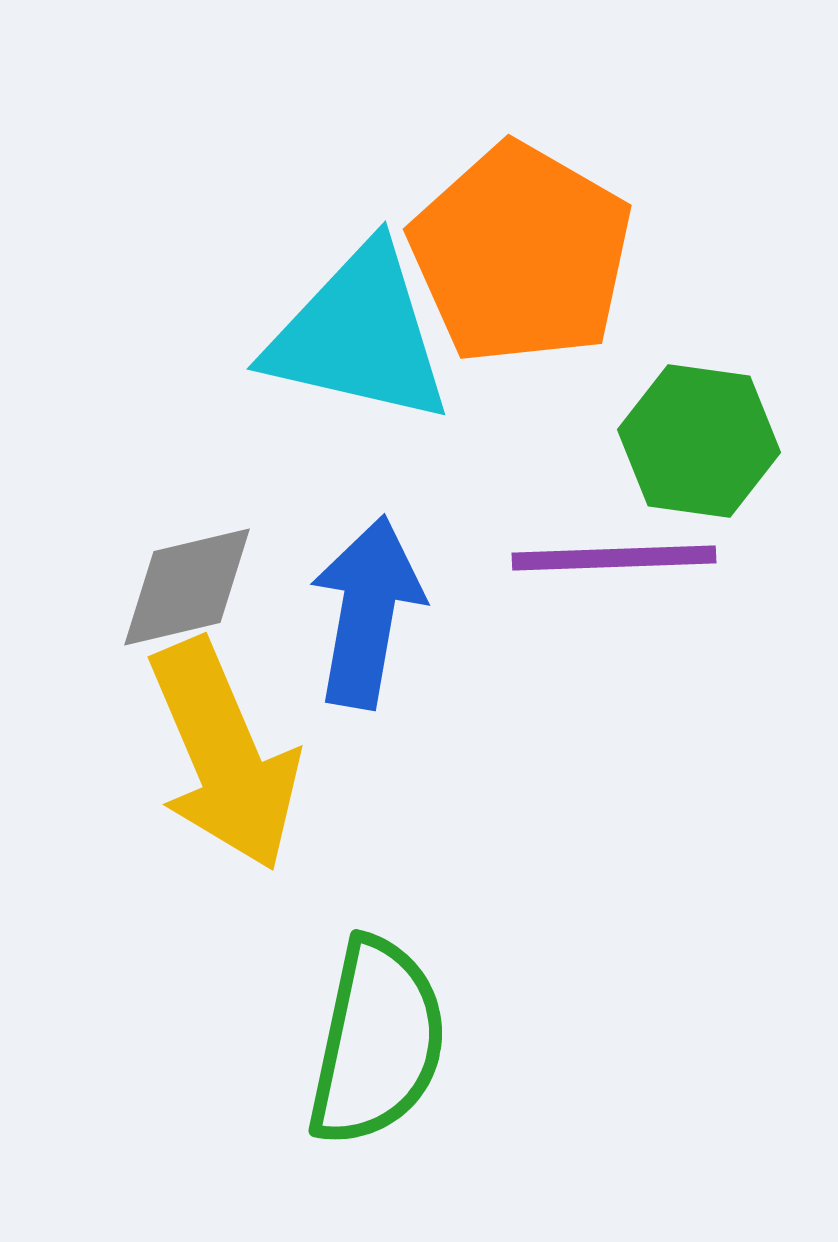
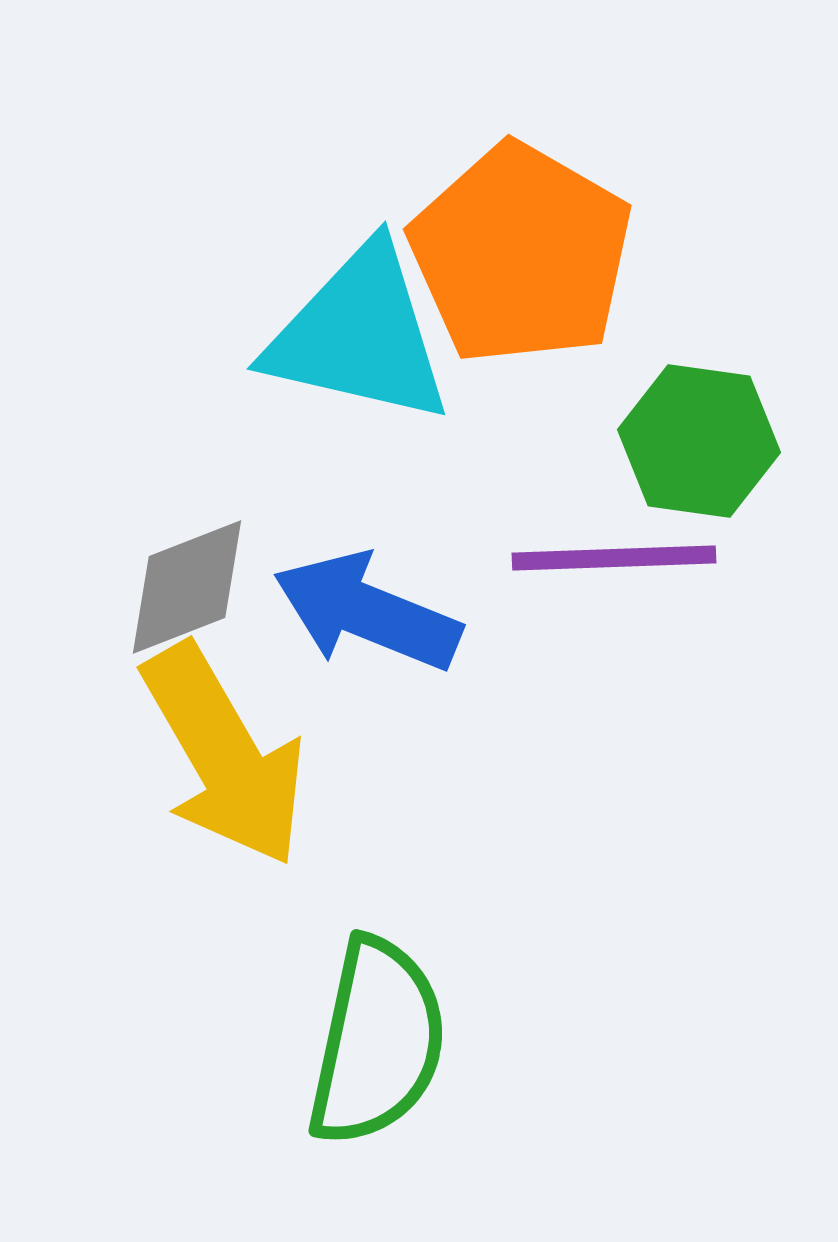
gray diamond: rotated 8 degrees counterclockwise
blue arrow: rotated 78 degrees counterclockwise
yellow arrow: rotated 7 degrees counterclockwise
